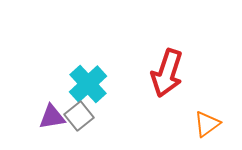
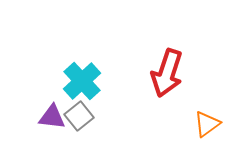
cyan cross: moved 6 px left, 3 px up
purple triangle: rotated 16 degrees clockwise
